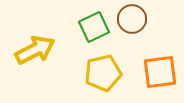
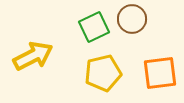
yellow arrow: moved 2 px left, 6 px down
orange square: moved 1 px down
